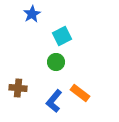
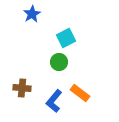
cyan square: moved 4 px right, 2 px down
green circle: moved 3 px right
brown cross: moved 4 px right
